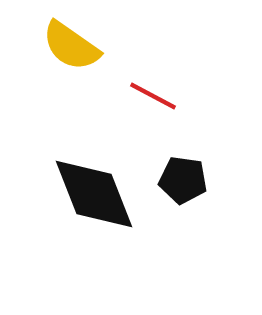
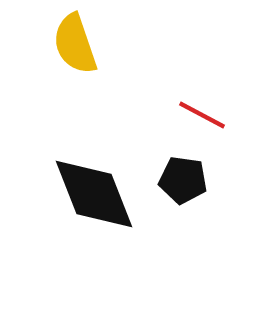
yellow semicircle: moved 4 px right, 2 px up; rotated 36 degrees clockwise
red line: moved 49 px right, 19 px down
